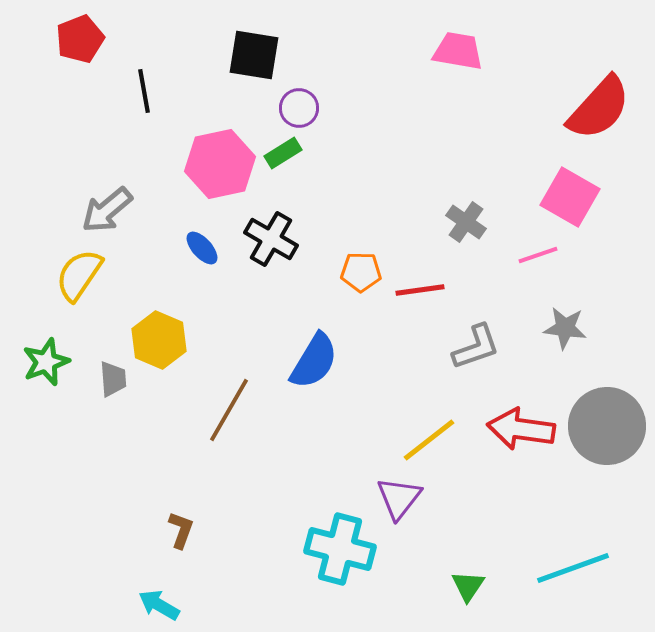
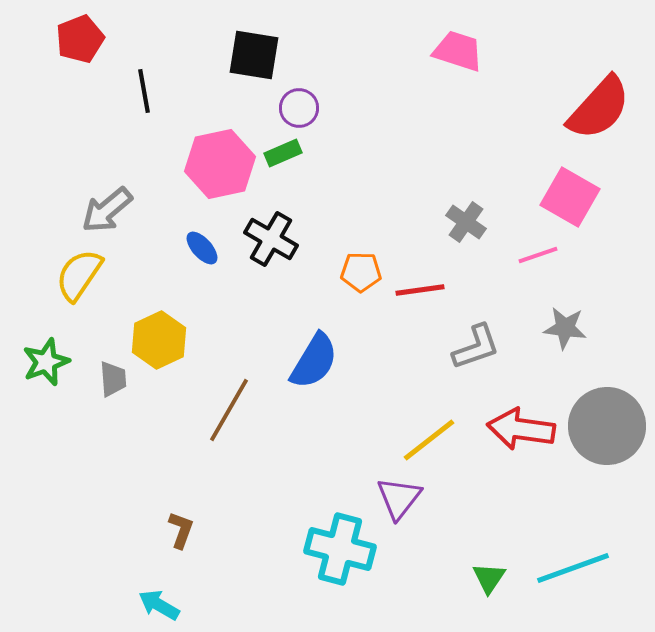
pink trapezoid: rotated 8 degrees clockwise
green rectangle: rotated 9 degrees clockwise
yellow hexagon: rotated 12 degrees clockwise
green triangle: moved 21 px right, 8 px up
